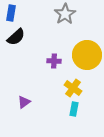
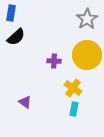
gray star: moved 22 px right, 5 px down
purple triangle: moved 1 px right; rotated 48 degrees counterclockwise
